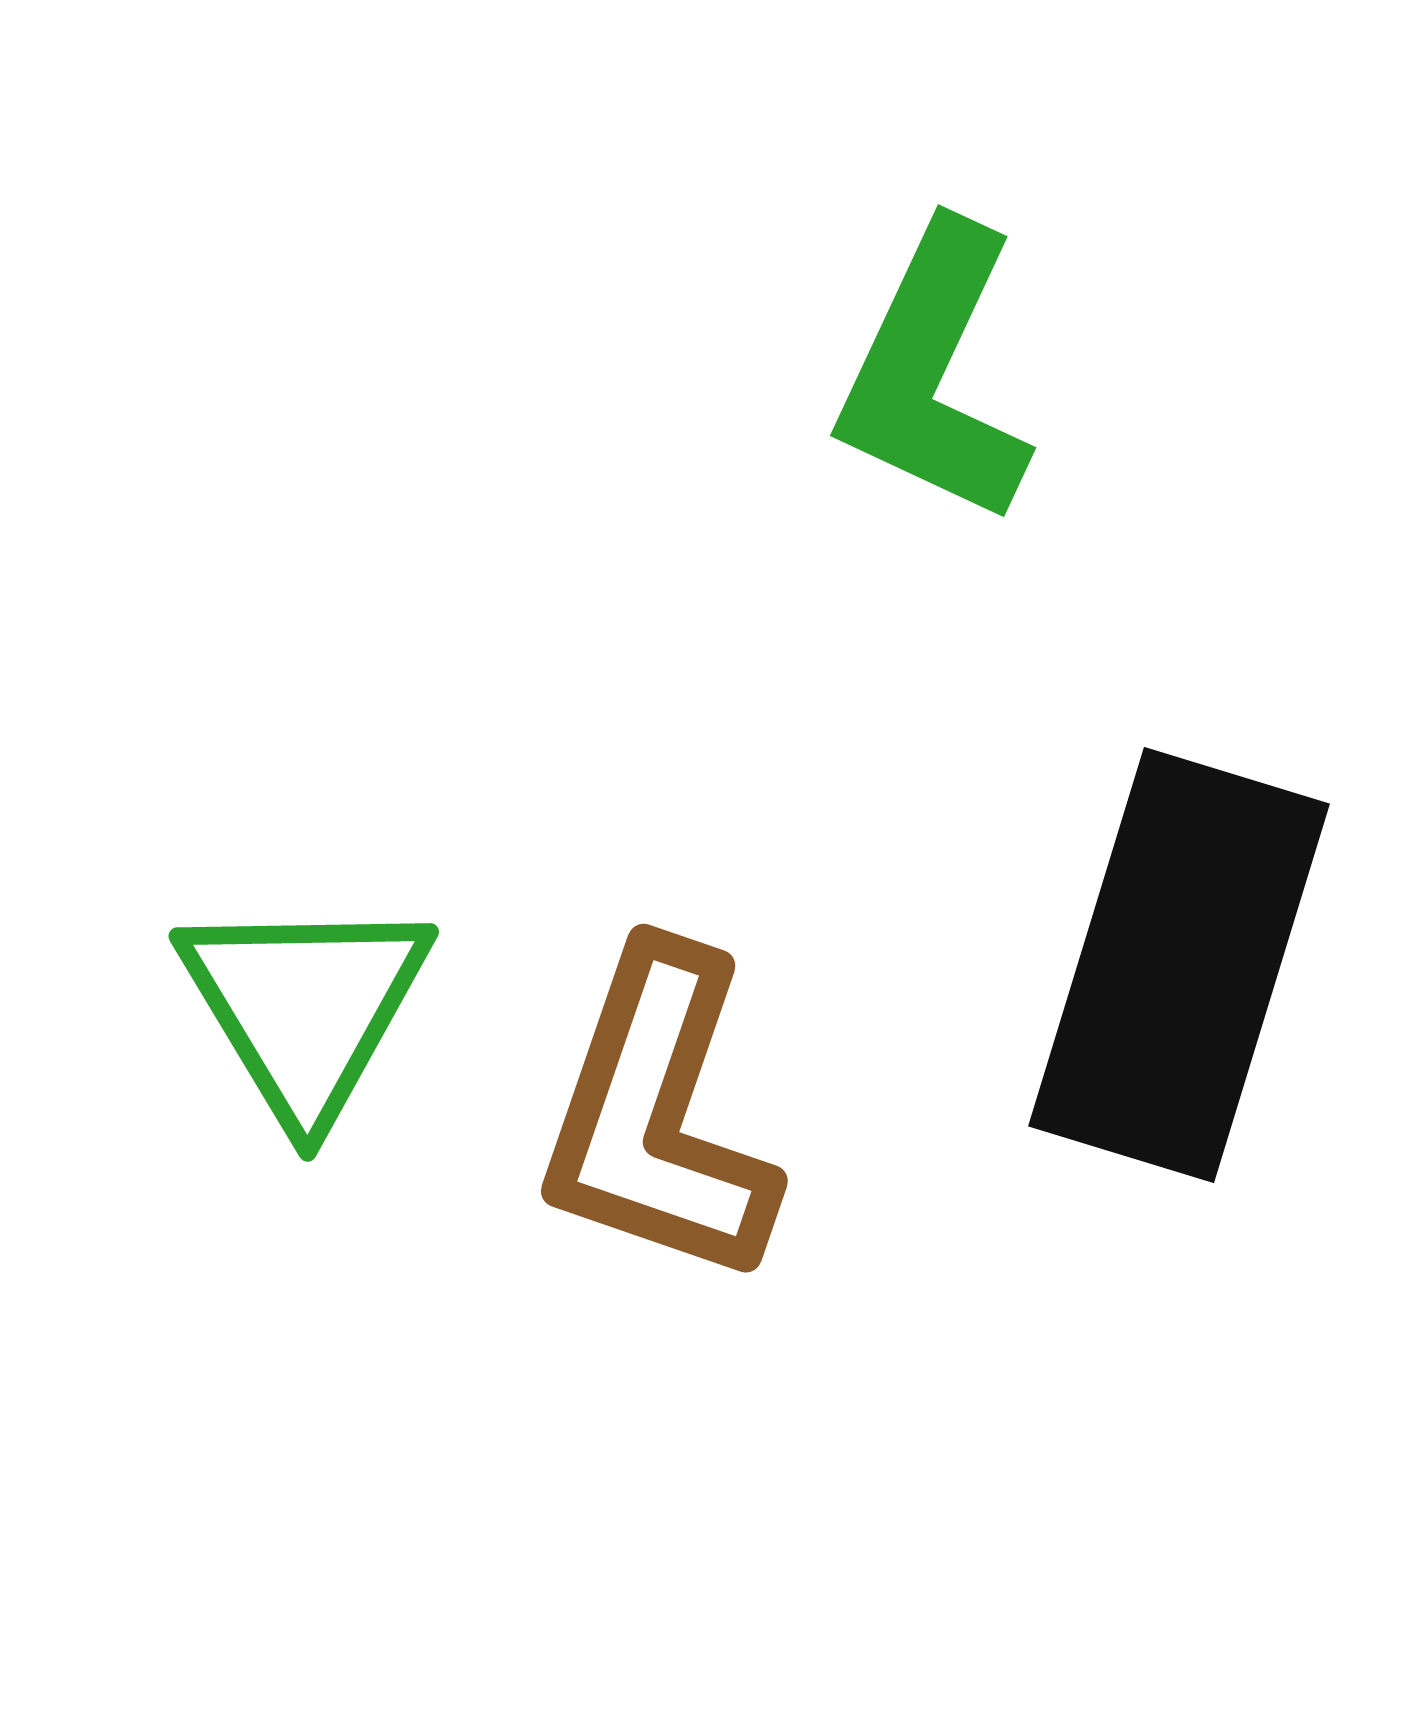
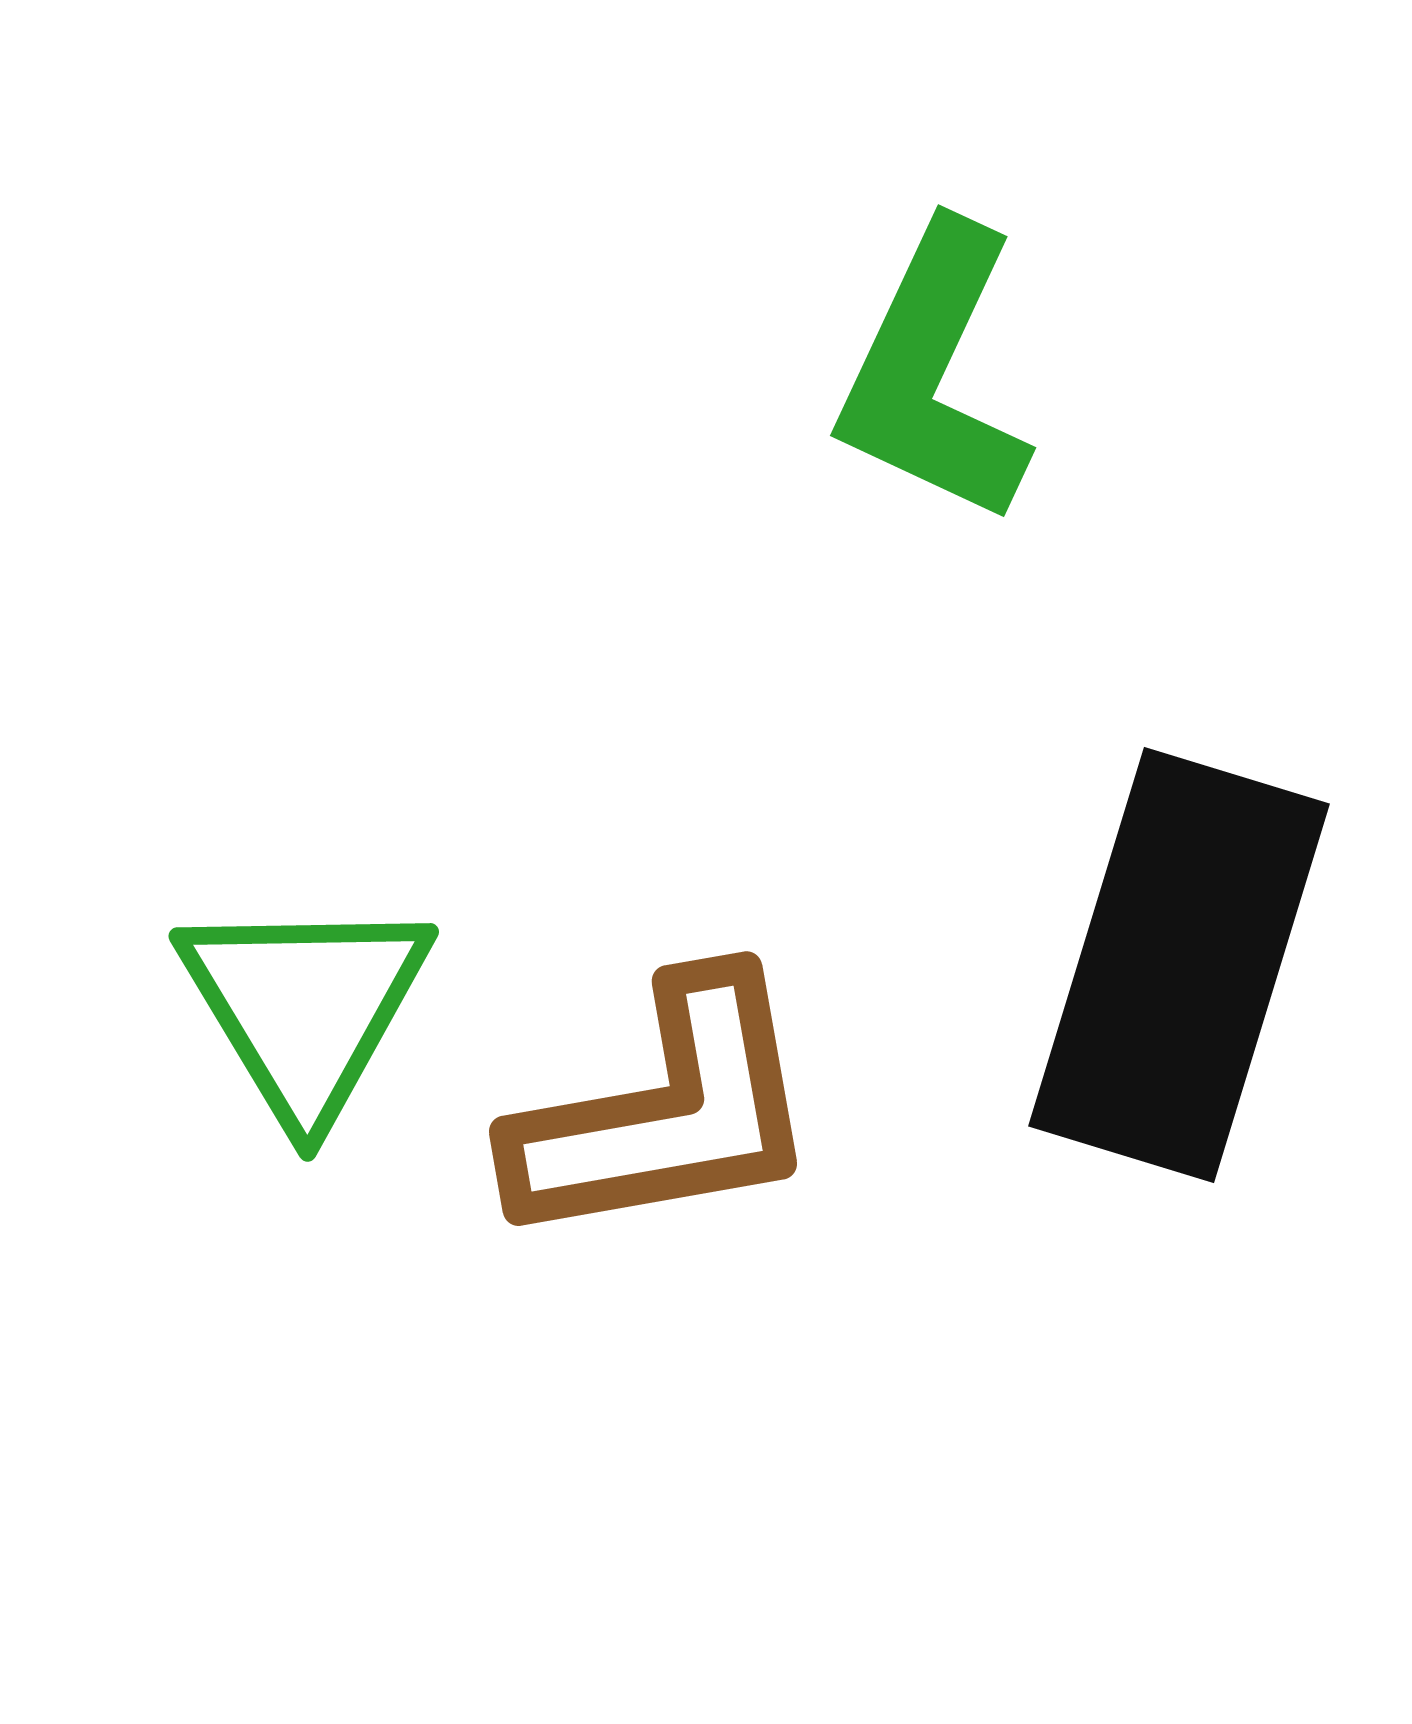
brown L-shape: moved 8 px right, 4 px up; rotated 119 degrees counterclockwise
